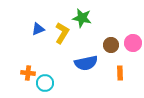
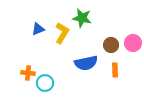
orange rectangle: moved 5 px left, 3 px up
